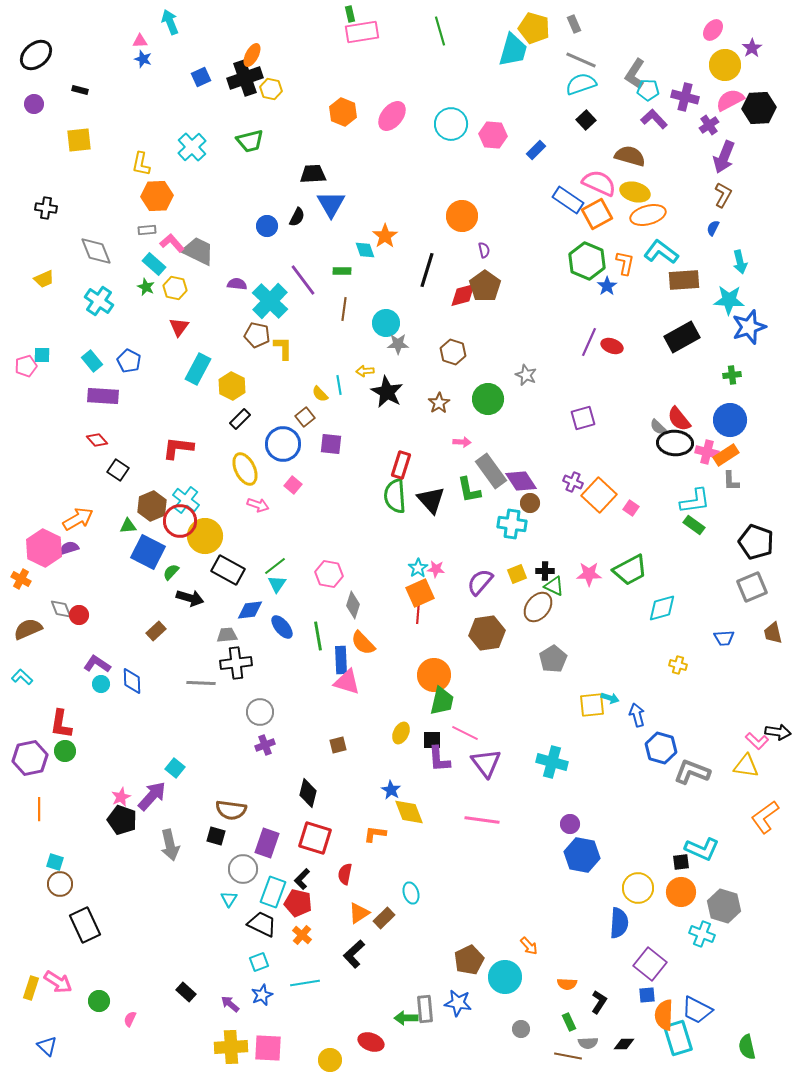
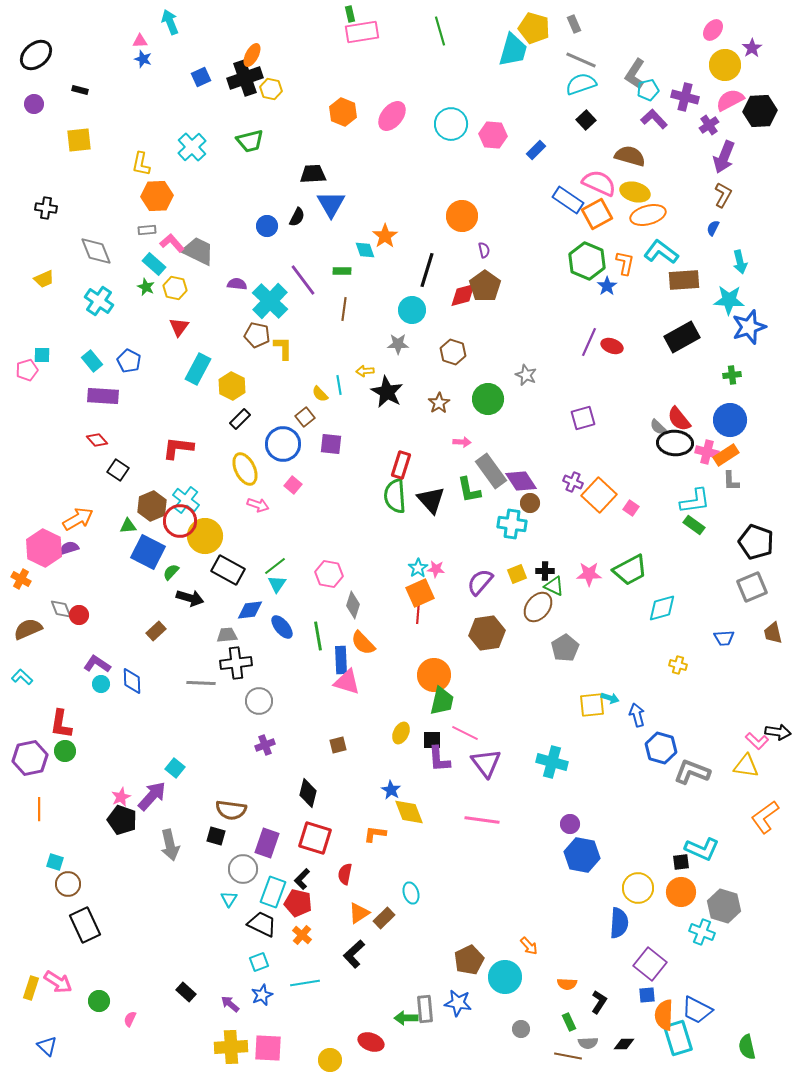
cyan pentagon at (648, 90): rotated 15 degrees counterclockwise
black hexagon at (759, 108): moved 1 px right, 3 px down
cyan circle at (386, 323): moved 26 px right, 13 px up
pink pentagon at (26, 366): moved 1 px right, 4 px down
gray pentagon at (553, 659): moved 12 px right, 11 px up
gray circle at (260, 712): moved 1 px left, 11 px up
brown circle at (60, 884): moved 8 px right
cyan cross at (702, 934): moved 2 px up
